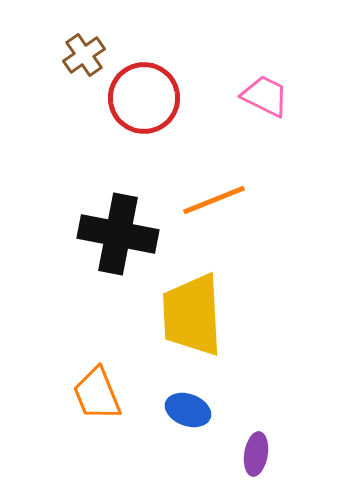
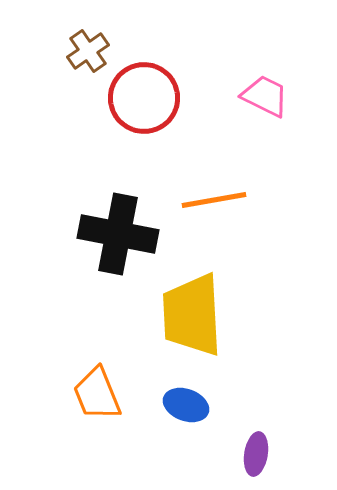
brown cross: moved 4 px right, 4 px up
orange line: rotated 12 degrees clockwise
blue ellipse: moved 2 px left, 5 px up
